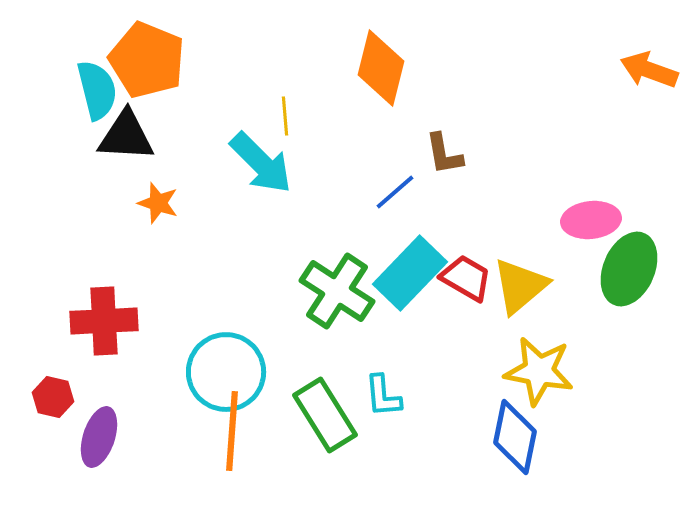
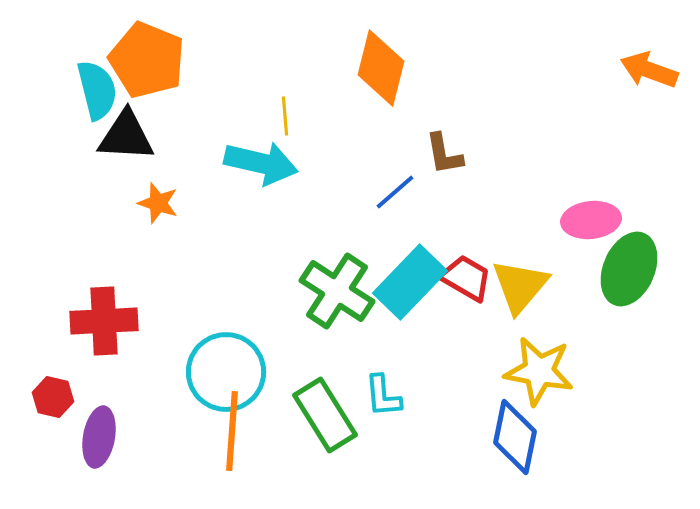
cyan arrow: rotated 32 degrees counterclockwise
cyan rectangle: moved 9 px down
yellow triangle: rotated 10 degrees counterclockwise
purple ellipse: rotated 8 degrees counterclockwise
